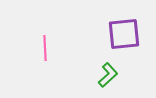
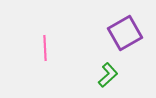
purple square: moved 1 px right, 1 px up; rotated 24 degrees counterclockwise
